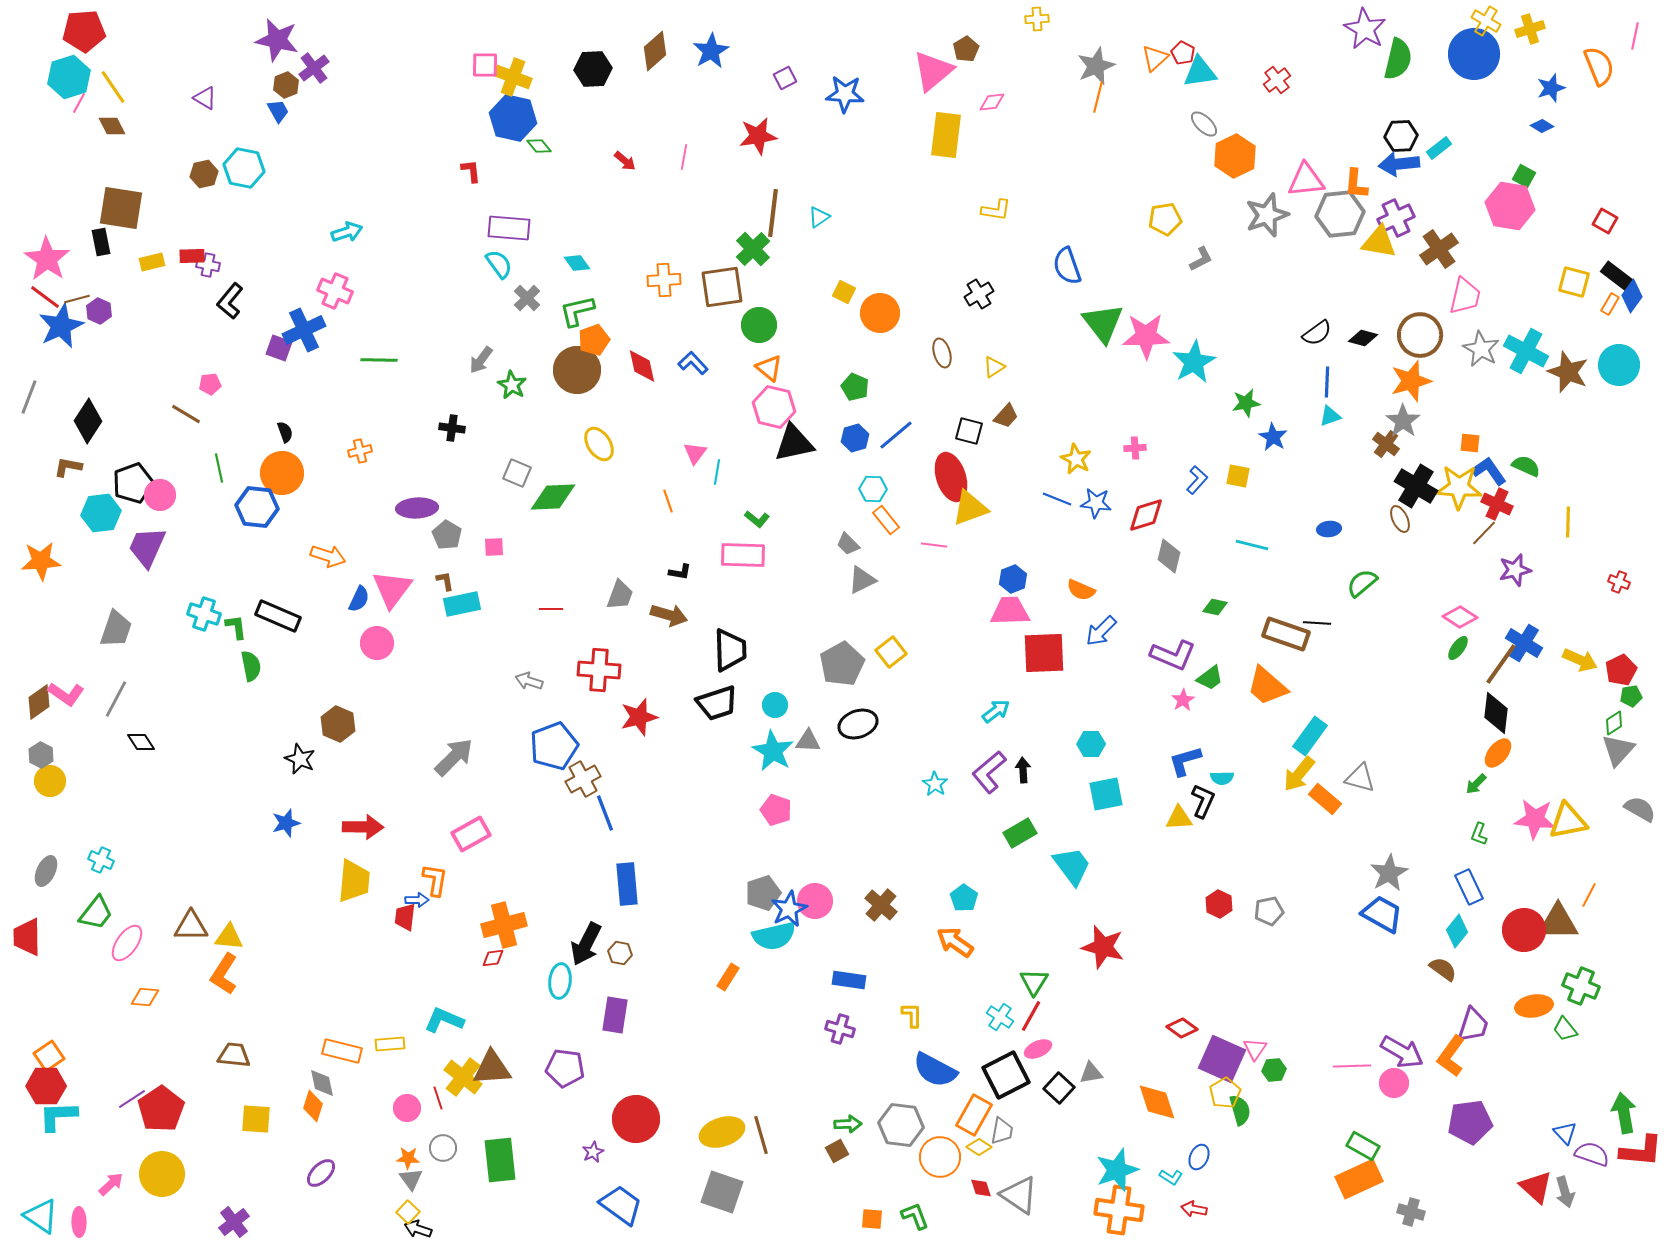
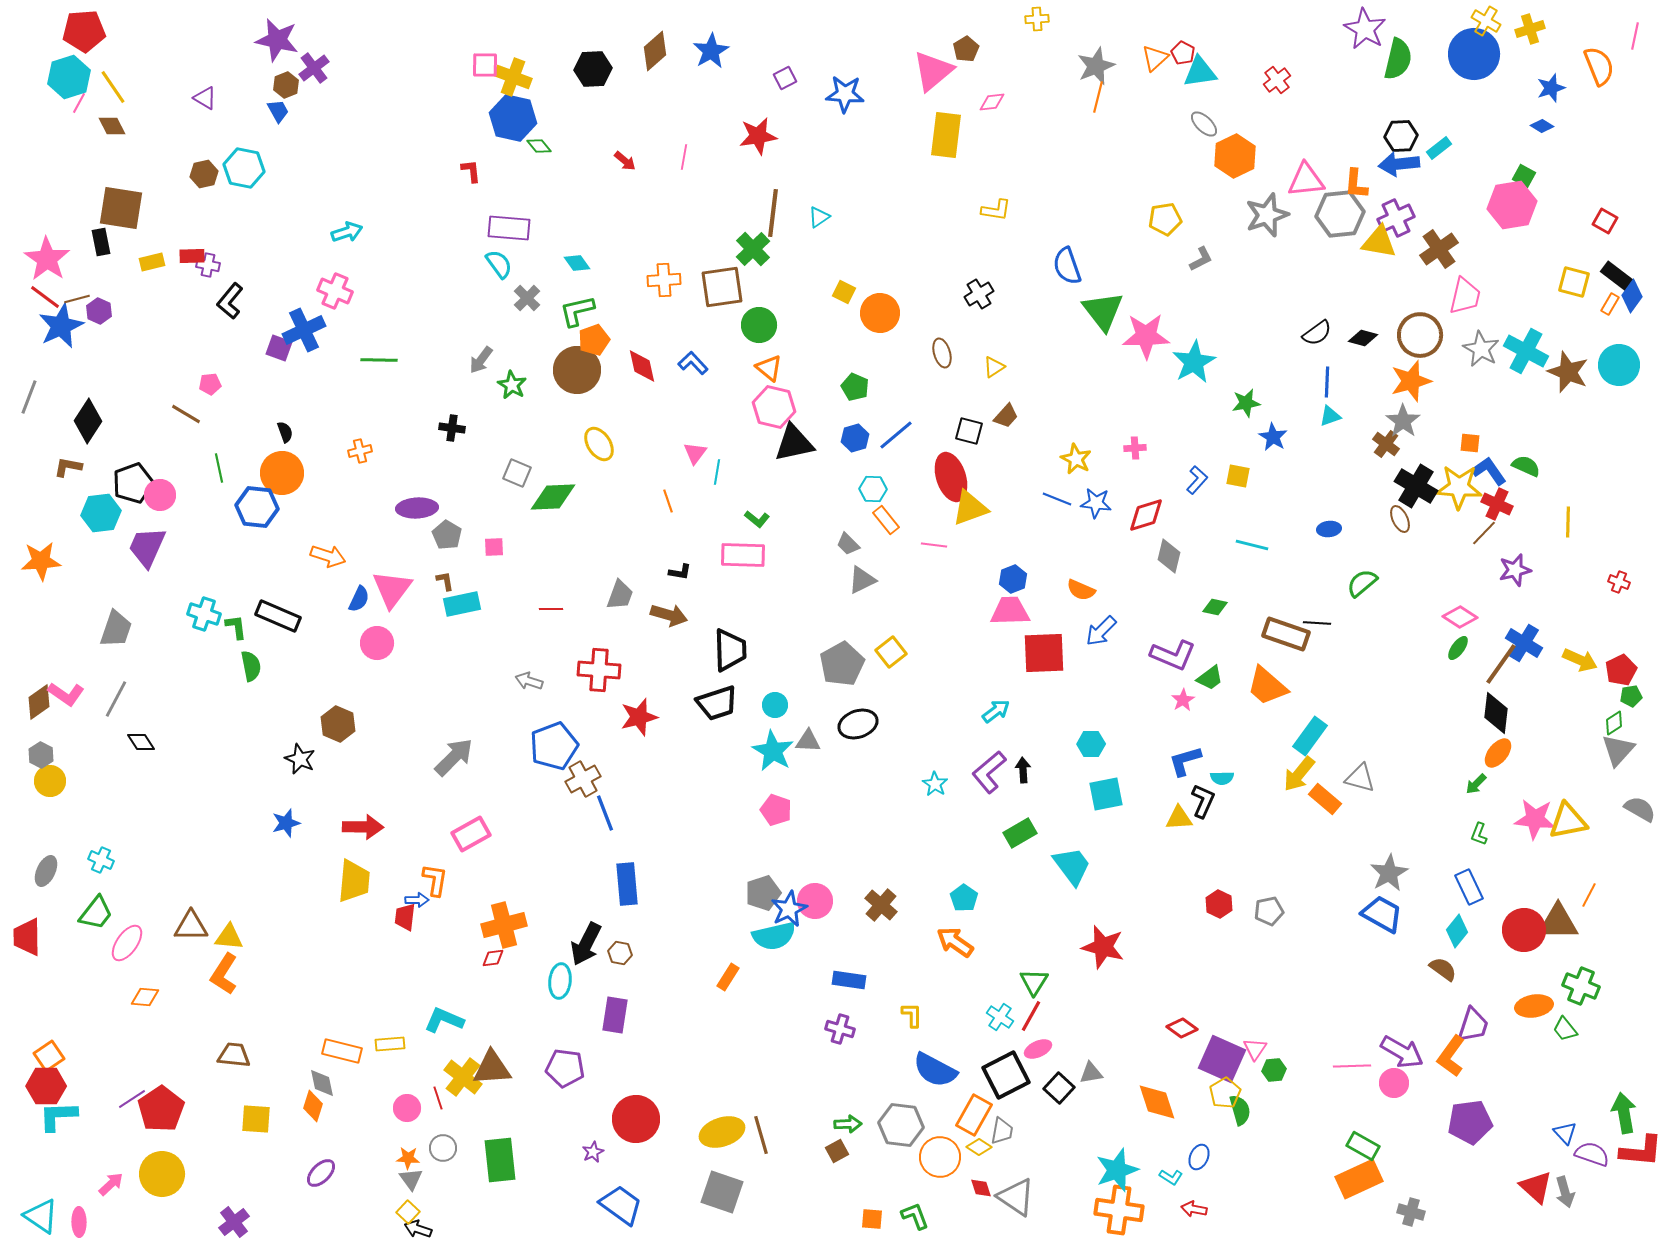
pink hexagon at (1510, 206): moved 2 px right, 1 px up; rotated 18 degrees counterclockwise
green triangle at (1103, 323): moved 12 px up
gray triangle at (1019, 1195): moved 3 px left, 2 px down
